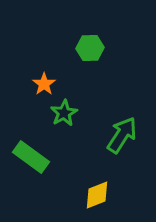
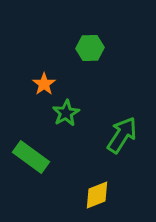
green star: moved 2 px right
